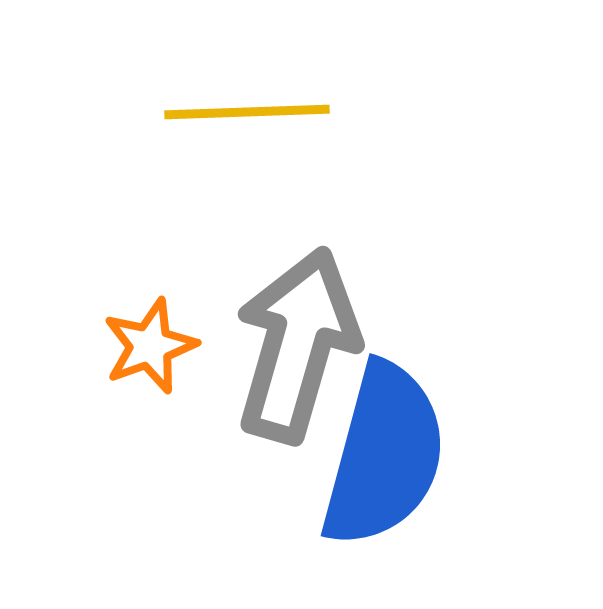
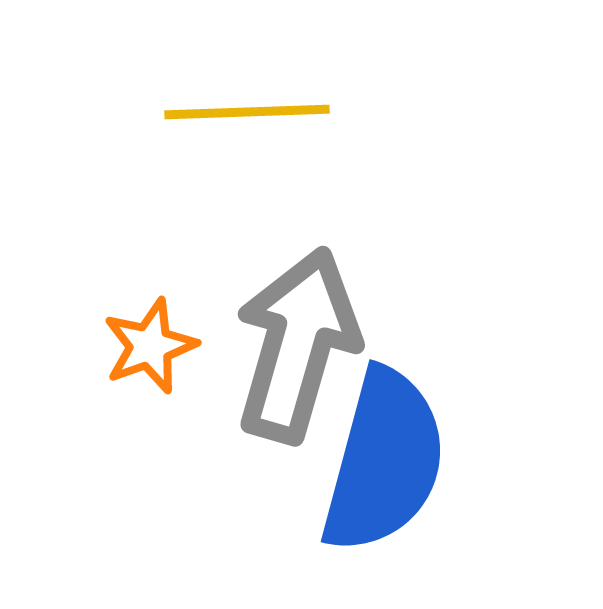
blue semicircle: moved 6 px down
